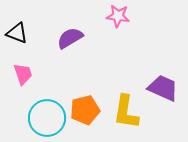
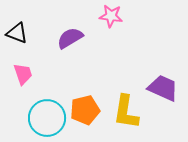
pink star: moved 7 px left
